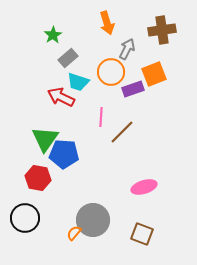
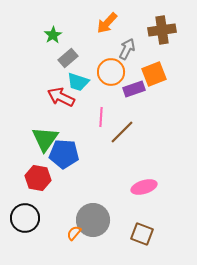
orange arrow: rotated 60 degrees clockwise
purple rectangle: moved 1 px right
